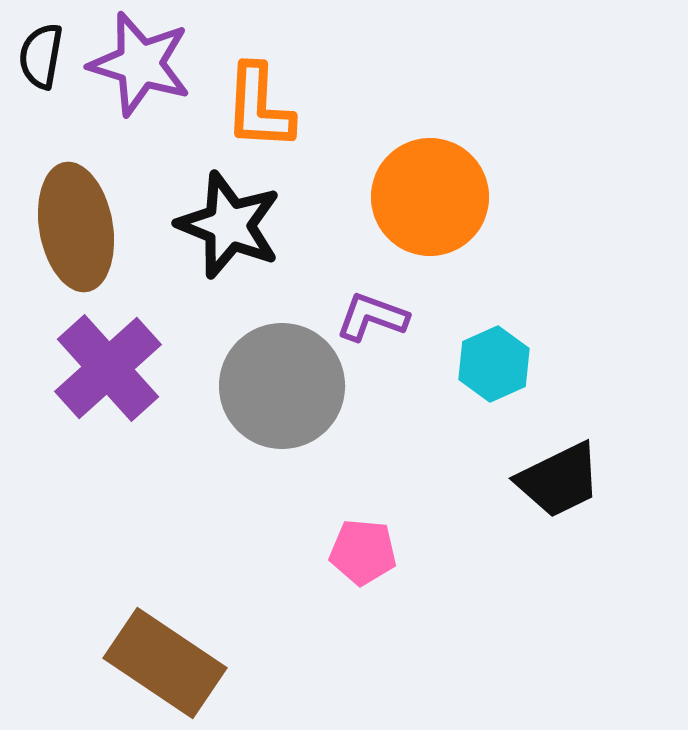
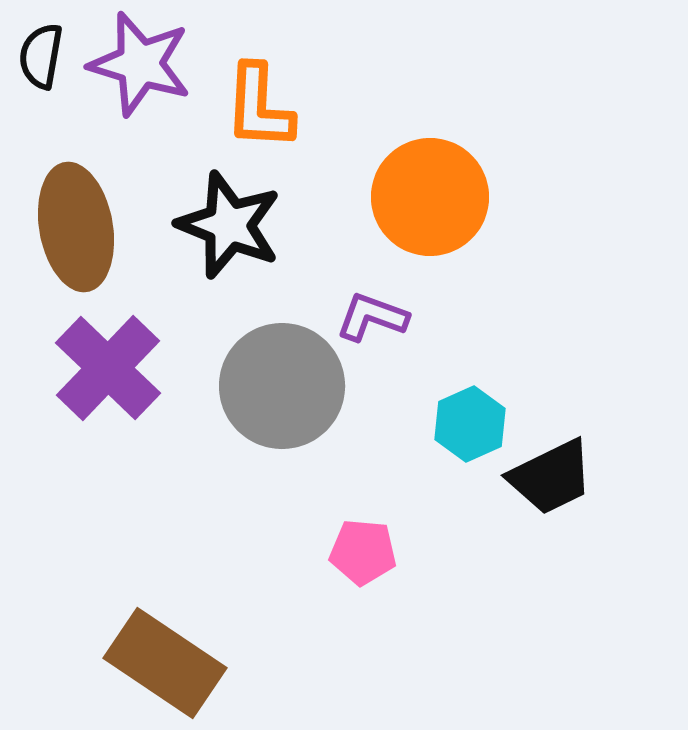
cyan hexagon: moved 24 px left, 60 px down
purple cross: rotated 4 degrees counterclockwise
black trapezoid: moved 8 px left, 3 px up
